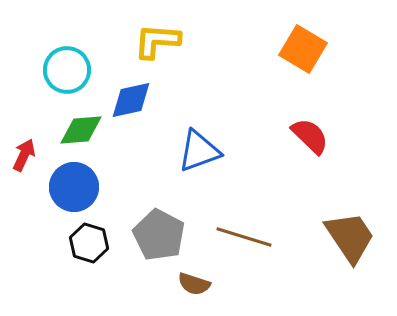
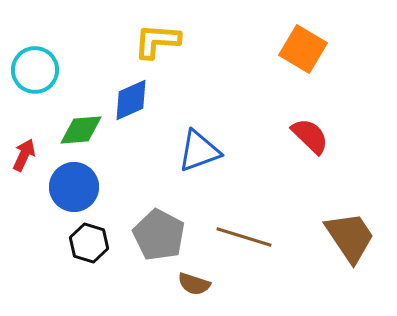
cyan circle: moved 32 px left
blue diamond: rotated 12 degrees counterclockwise
